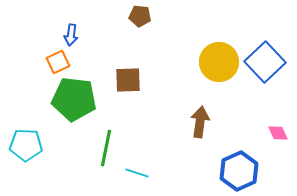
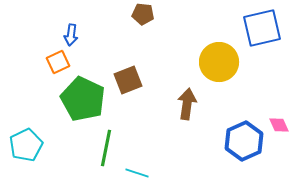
brown pentagon: moved 3 px right, 2 px up
blue square: moved 3 px left, 34 px up; rotated 30 degrees clockwise
brown square: rotated 20 degrees counterclockwise
green pentagon: moved 9 px right; rotated 18 degrees clockwise
brown arrow: moved 13 px left, 18 px up
pink diamond: moved 1 px right, 8 px up
cyan pentagon: rotated 28 degrees counterclockwise
blue hexagon: moved 5 px right, 30 px up
